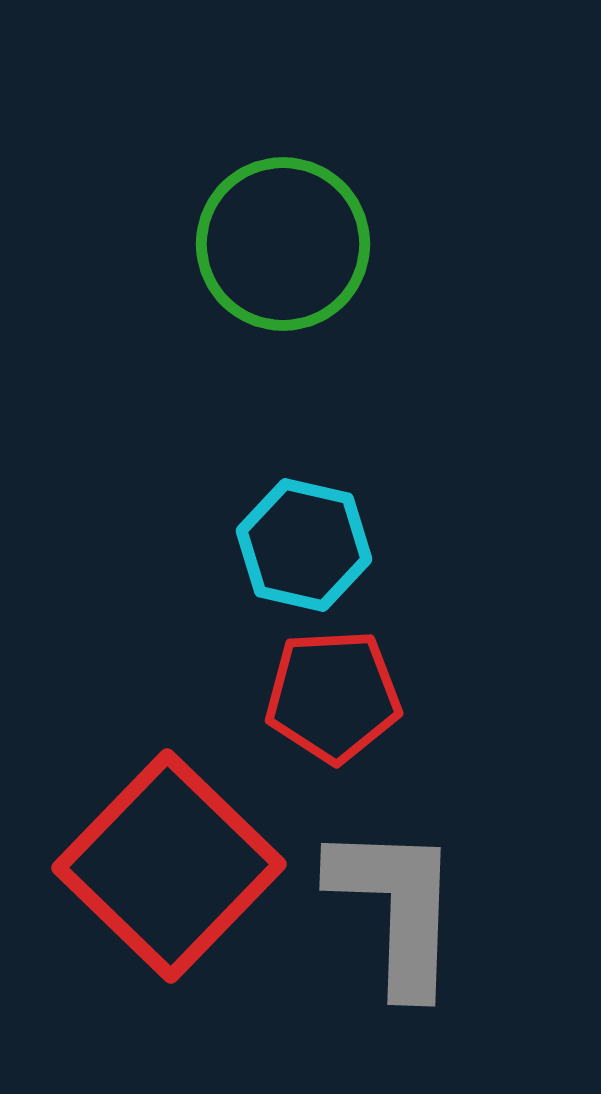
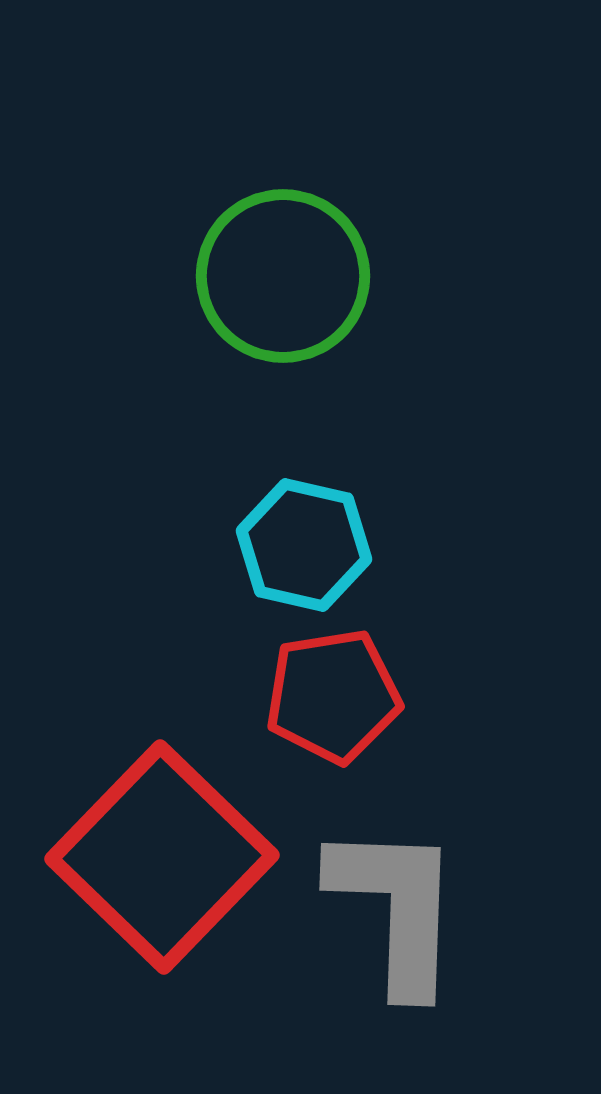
green circle: moved 32 px down
red pentagon: rotated 6 degrees counterclockwise
red square: moved 7 px left, 9 px up
